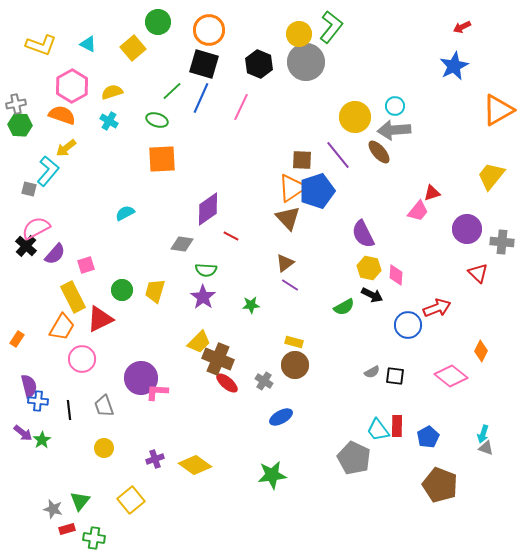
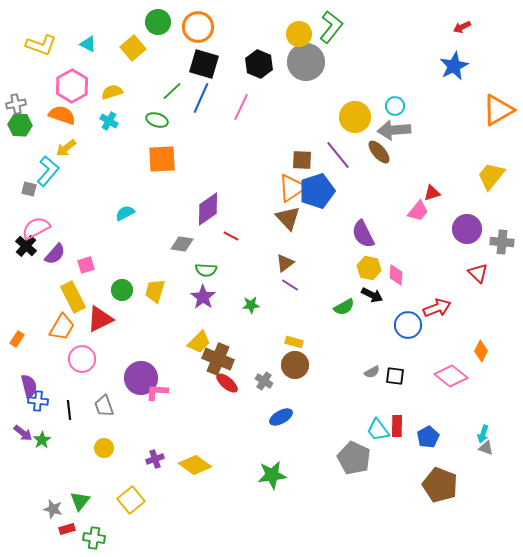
orange circle at (209, 30): moved 11 px left, 3 px up
